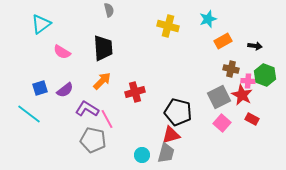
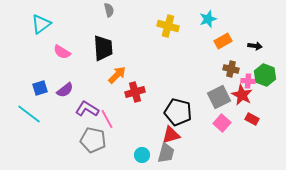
orange arrow: moved 15 px right, 6 px up
